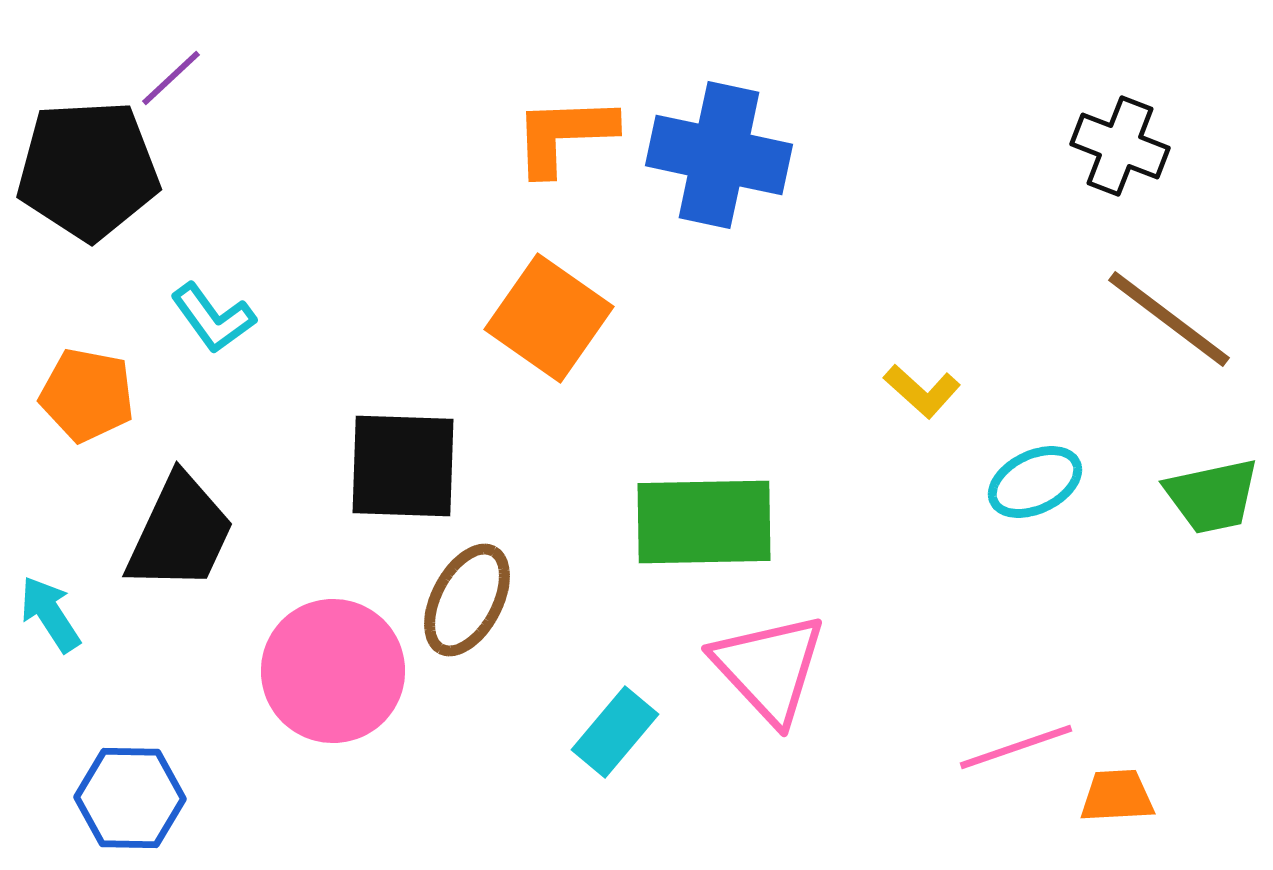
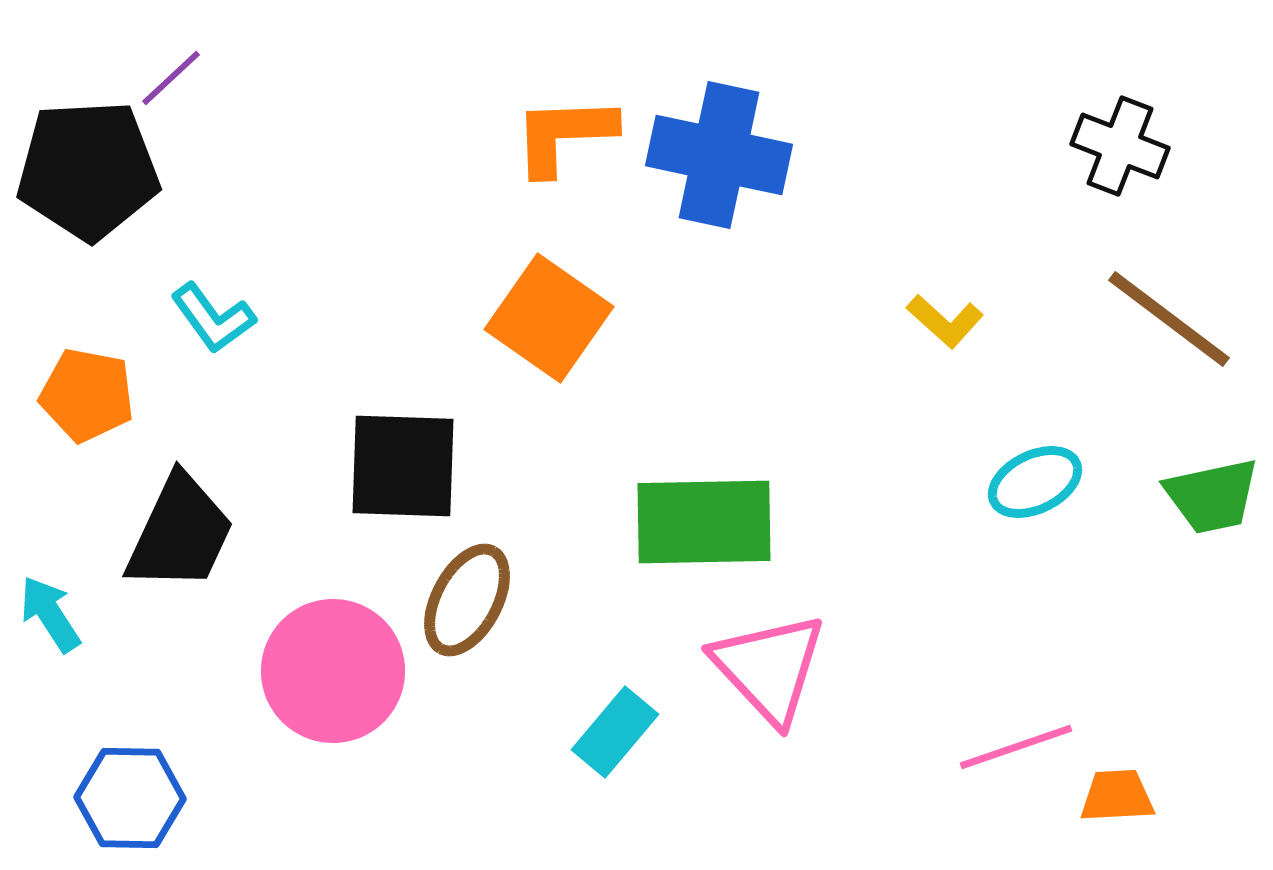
yellow L-shape: moved 23 px right, 70 px up
